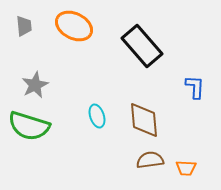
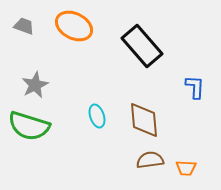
gray trapezoid: rotated 65 degrees counterclockwise
